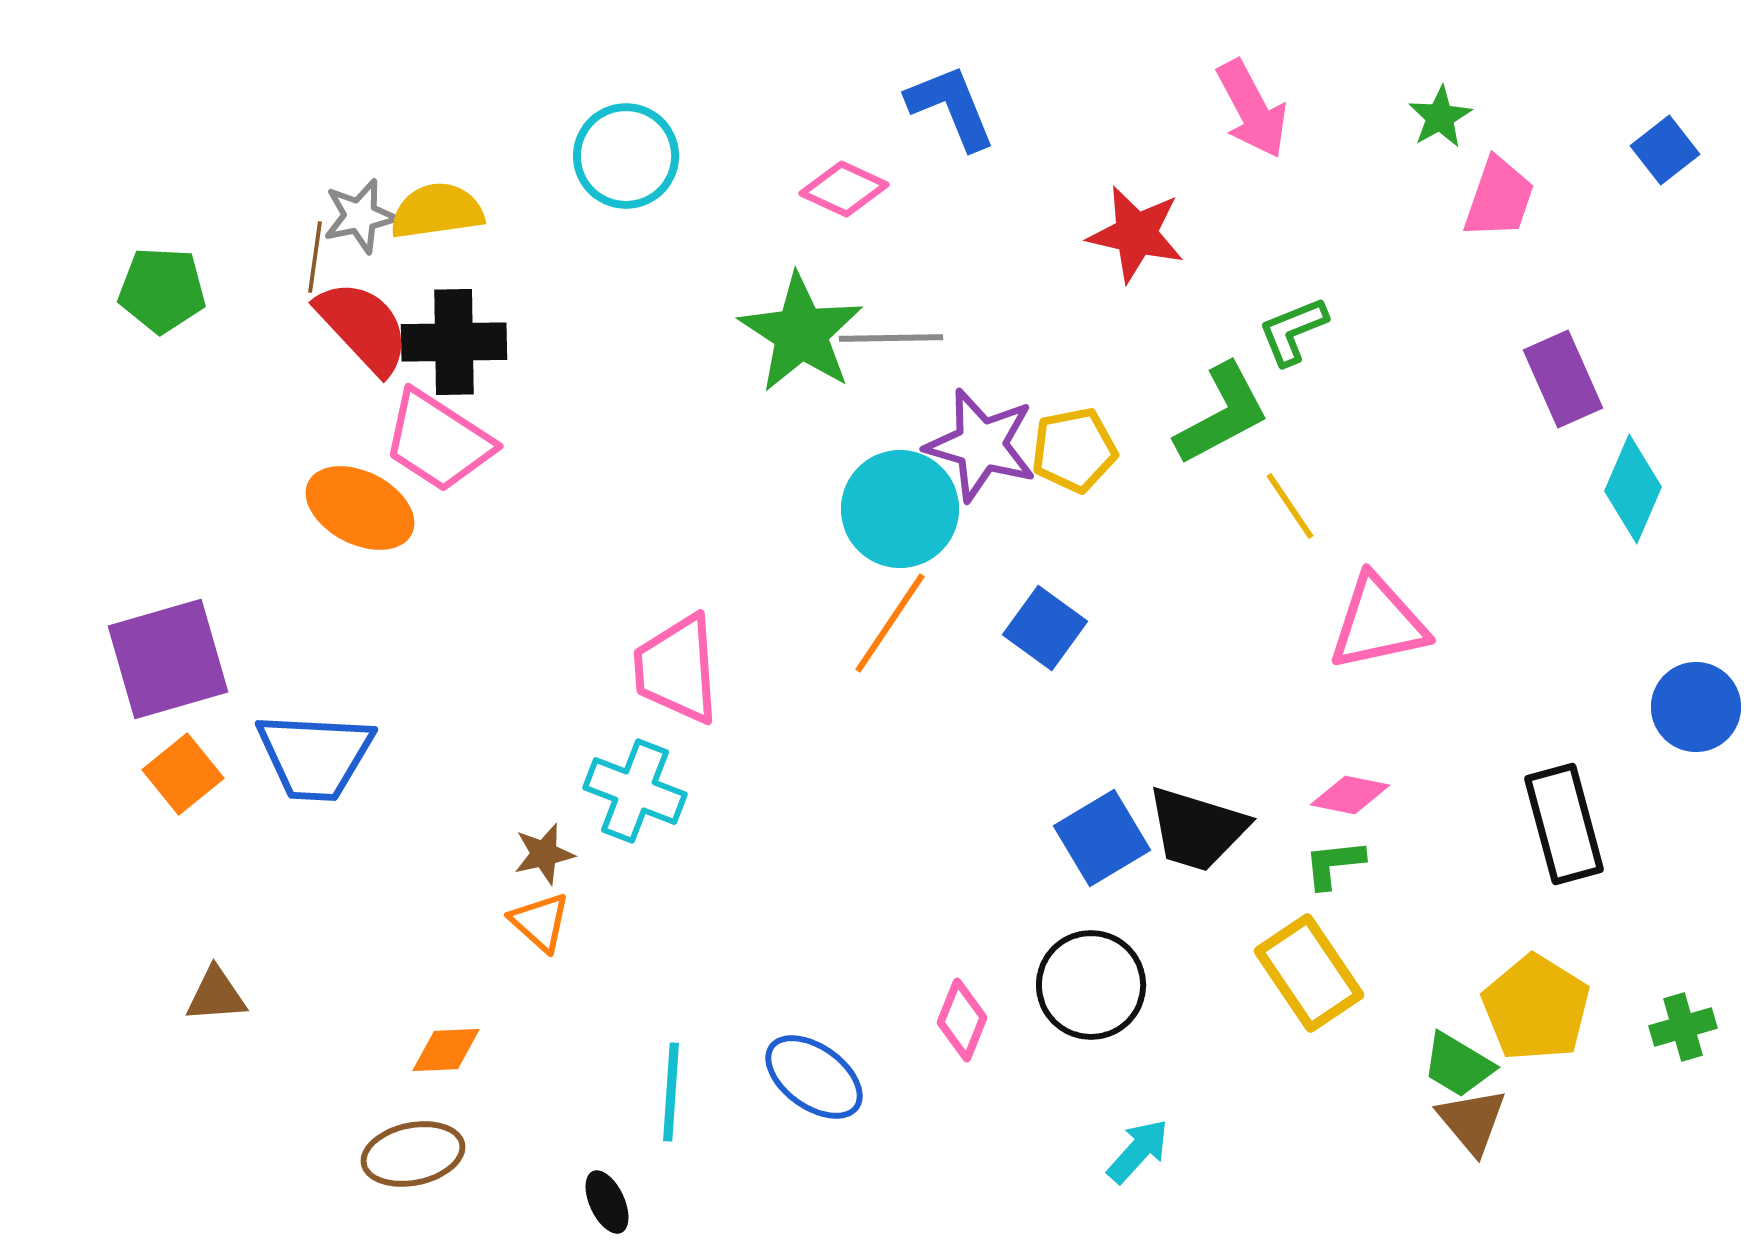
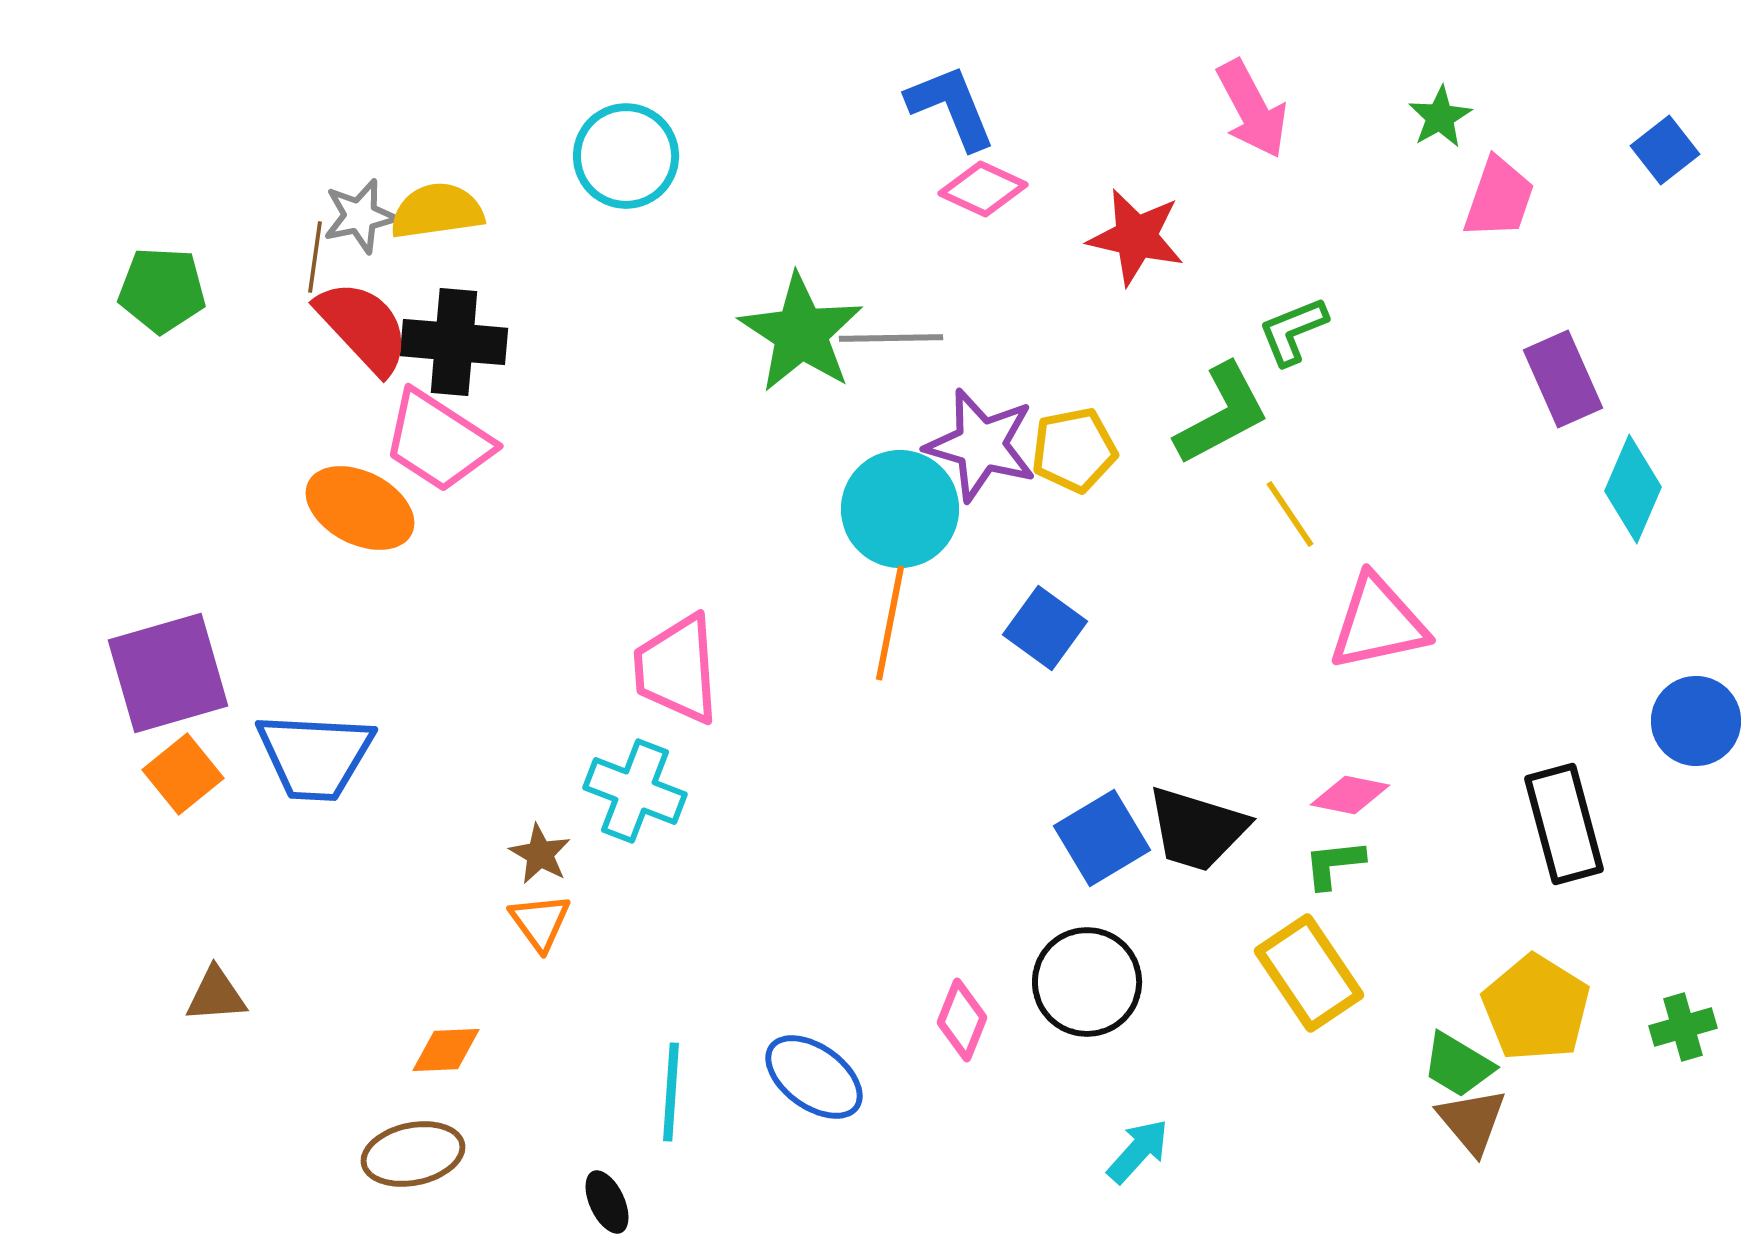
pink diamond at (844, 189): moved 139 px right
red star at (1136, 234): moved 3 px down
black cross at (454, 342): rotated 6 degrees clockwise
yellow line at (1290, 506): moved 8 px down
orange line at (890, 623): rotated 23 degrees counterclockwise
purple square at (168, 659): moved 14 px down
blue circle at (1696, 707): moved 14 px down
brown star at (544, 854): moved 4 px left; rotated 30 degrees counterclockwise
orange triangle at (540, 922): rotated 12 degrees clockwise
black circle at (1091, 985): moved 4 px left, 3 px up
